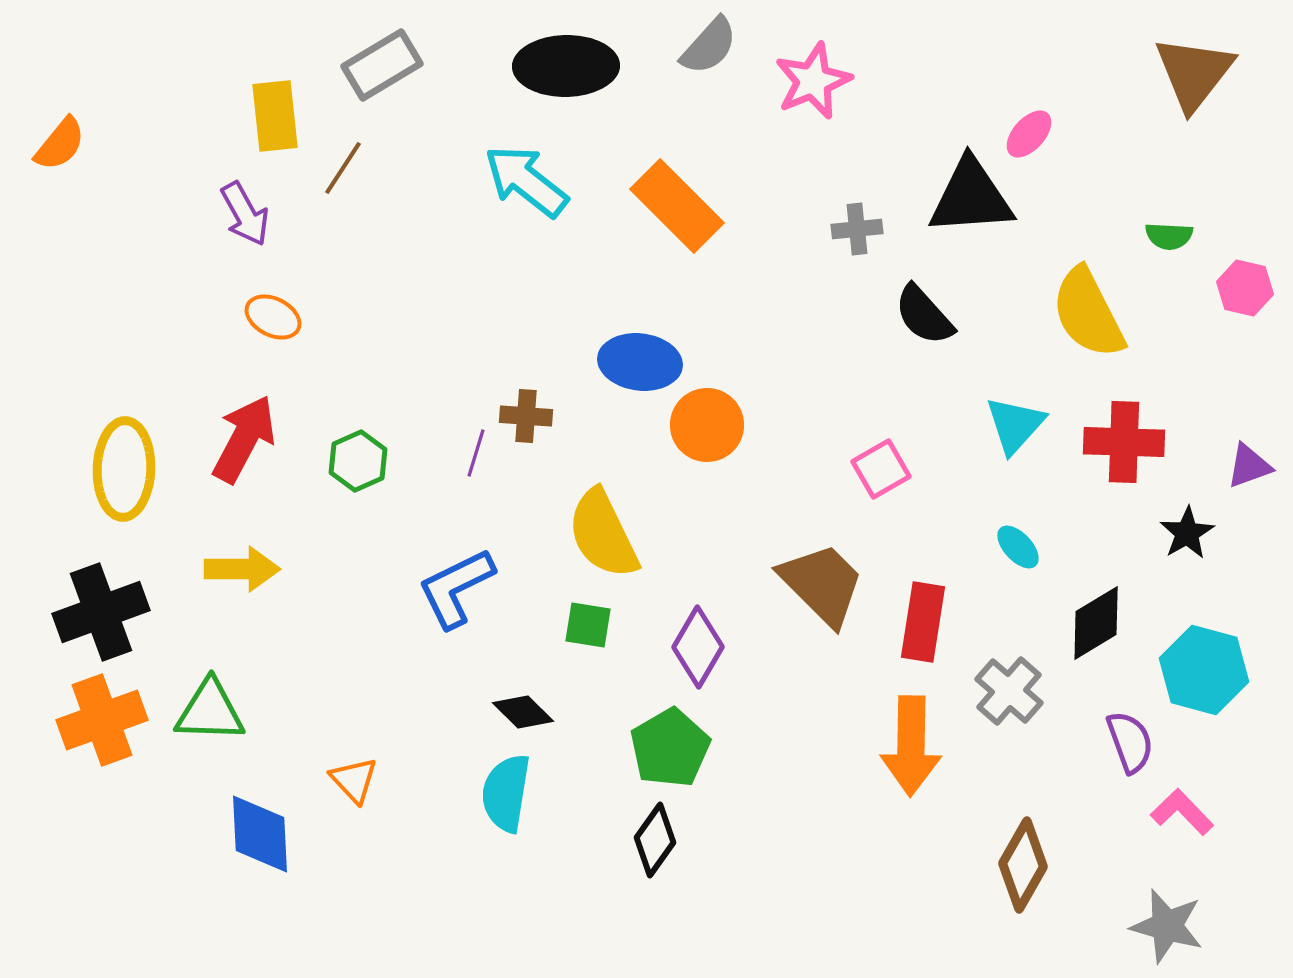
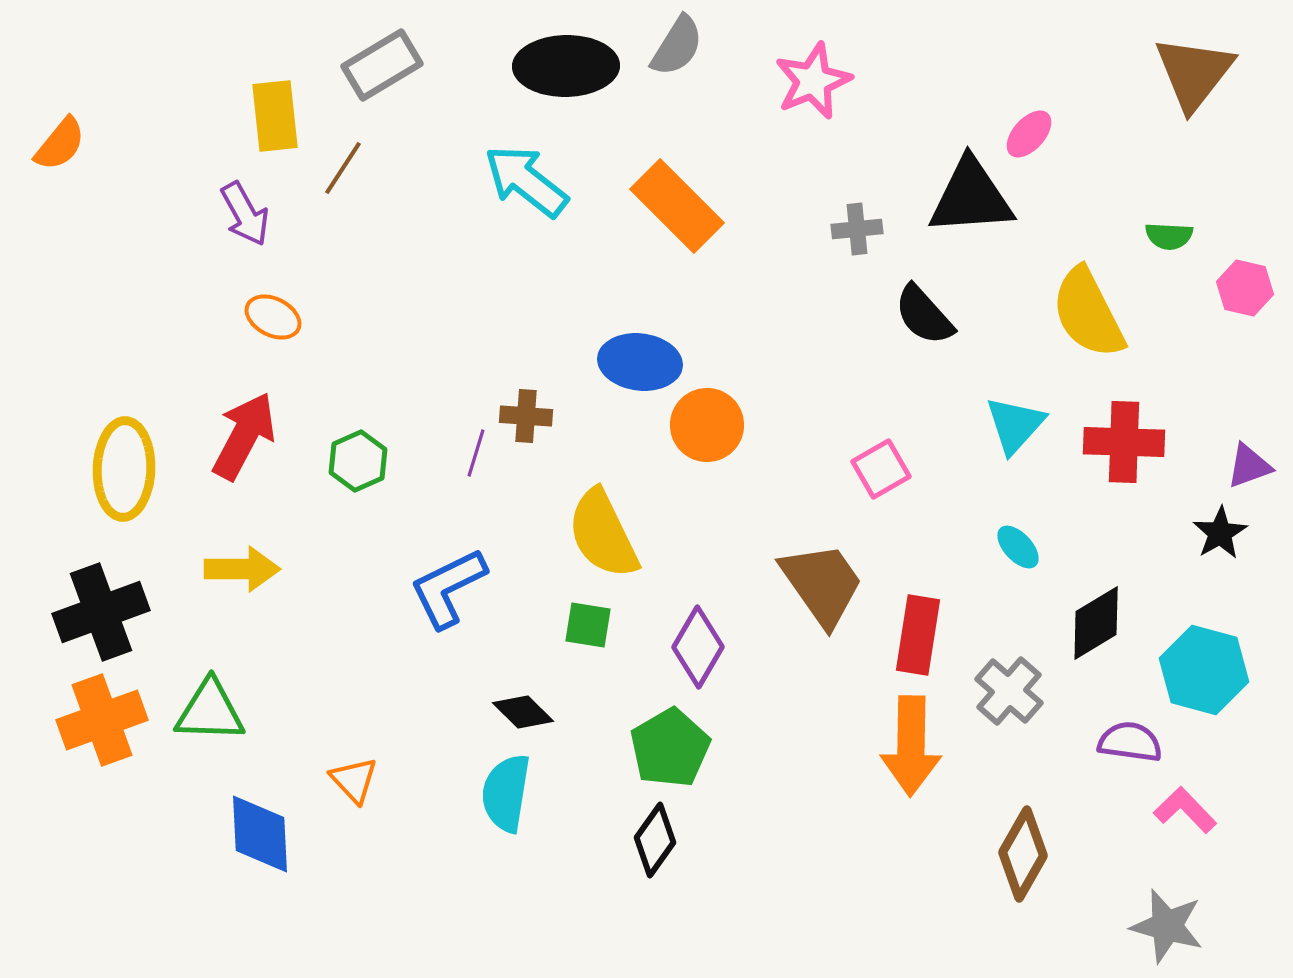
gray semicircle at (709, 46): moved 32 px left; rotated 10 degrees counterclockwise
red arrow at (244, 439): moved 3 px up
black star at (1187, 533): moved 33 px right
brown trapezoid at (822, 584): rotated 10 degrees clockwise
blue L-shape at (456, 588): moved 8 px left
red rectangle at (923, 622): moved 5 px left, 13 px down
purple semicircle at (1130, 742): rotated 62 degrees counterclockwise
pink L-shape at (1182, 812): moved 3 px right, 2 px up
brown diamond at (1023, 865): moved 11 px up
